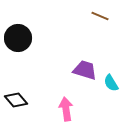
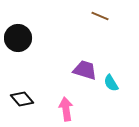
black diamond: moved 6 px right, 1 px up
